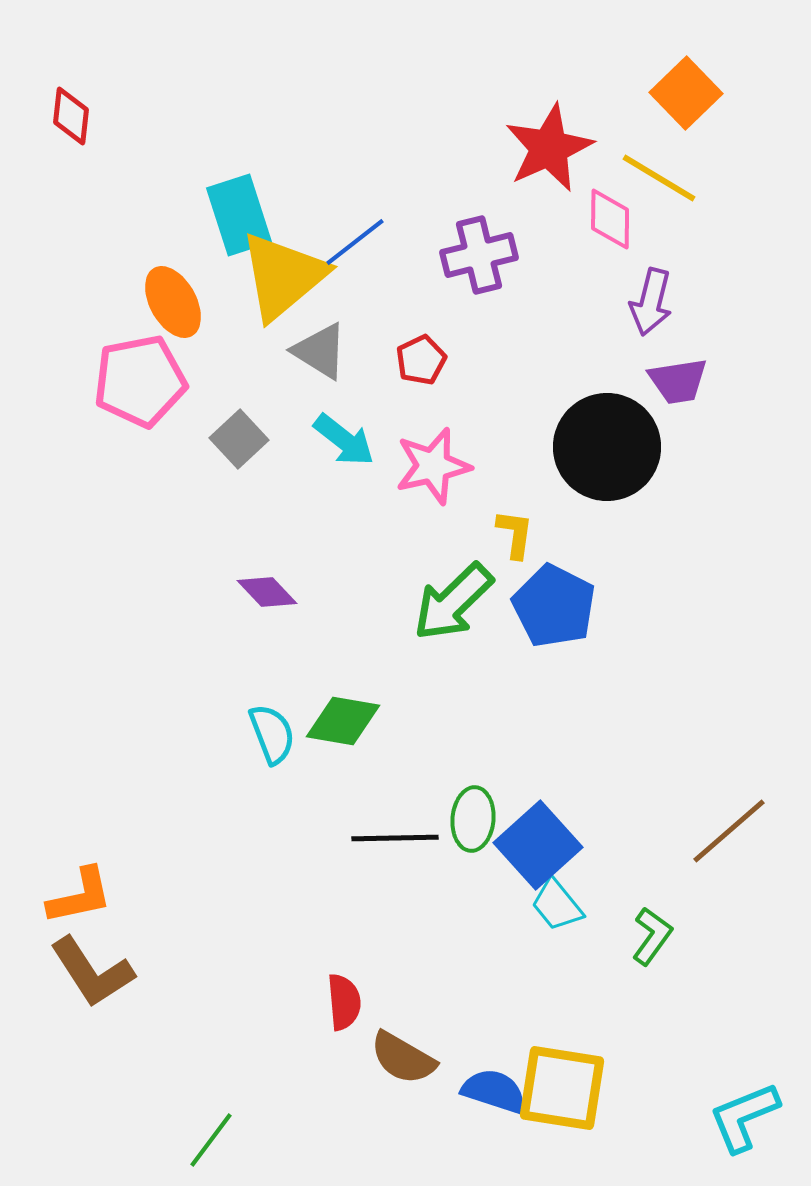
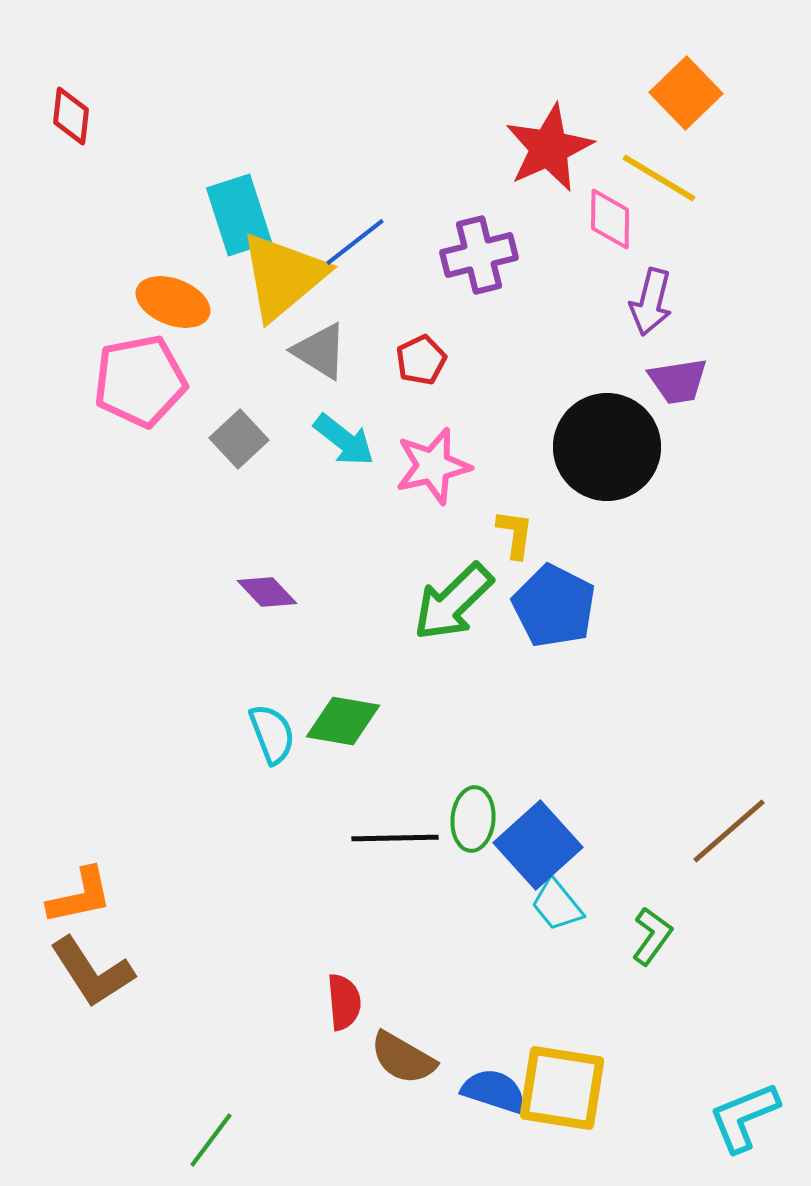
orange ellipse: rotated 40 degrees counterclockwise
